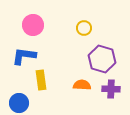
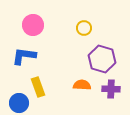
yellow rectangle: moved 3 px left, 7 px down; rotated 12 degrees counterclockwise
